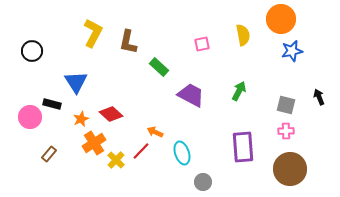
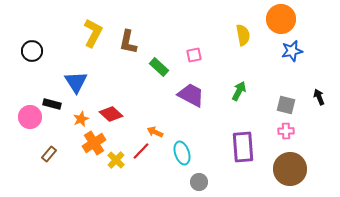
pink square: moved 8 px left, 11 px down
gray circle: moved 4 px left
